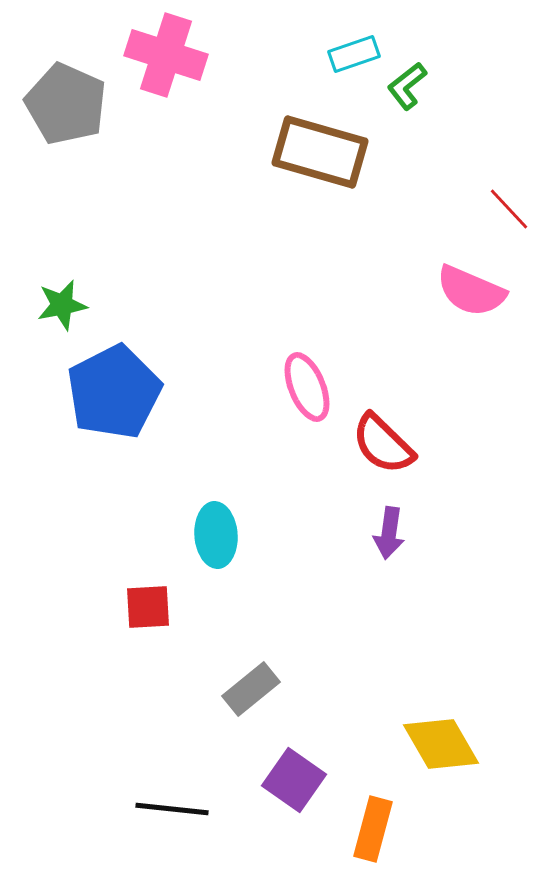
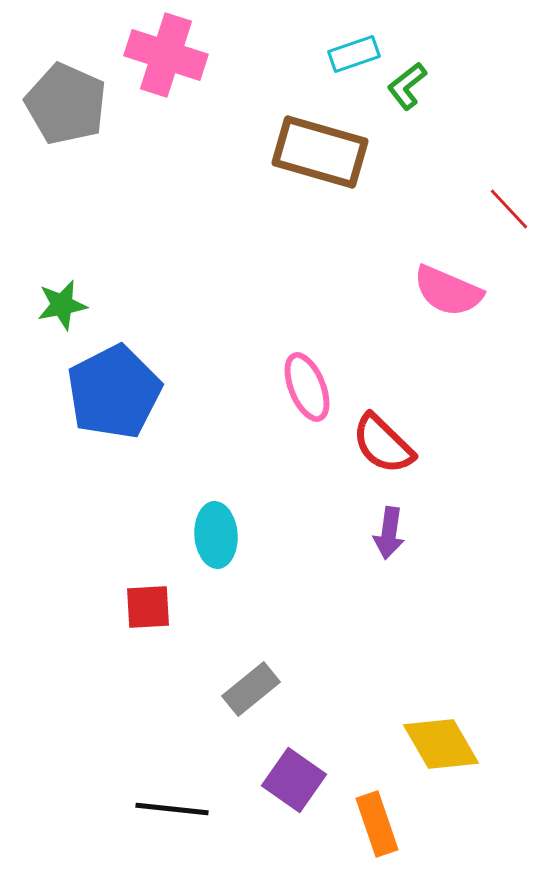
pink semicircle: moved 23 px left
orange rectangle: moved 4 px right, 5 px up; rotated 34 degrees counterclockwise
